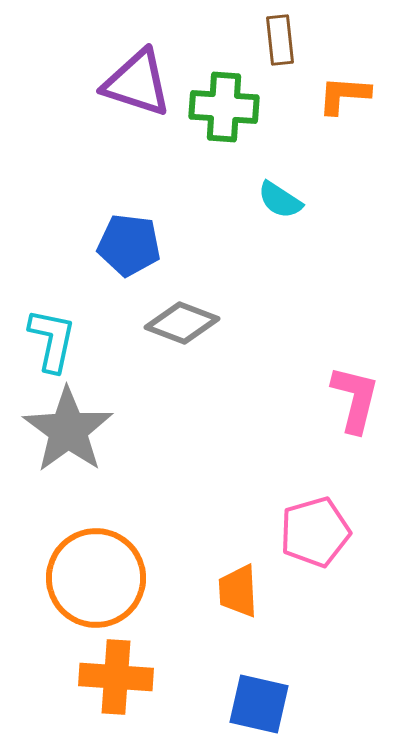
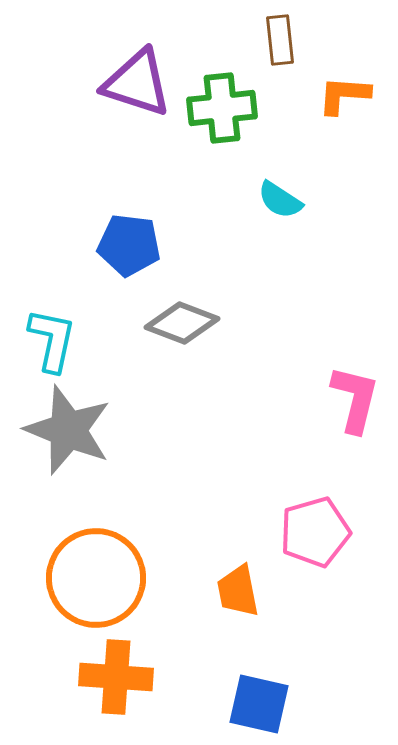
green cross: moved 2 px left, 1 px down; rotated 10 degrees counterclockwise
gray star: rotated 14 degrees counterclockwise
orange trapezoid: rotated 8 degrees counterclockwise
